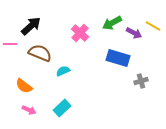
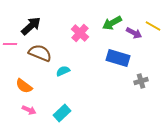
cyan rectangle: moved 5 px down
